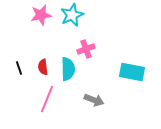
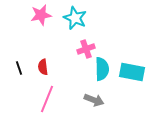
cyan star: moved 3 px right, 3 px down; rotated 25 degrees counterclockwise
cyan semicircle: moved 34 px right
